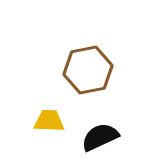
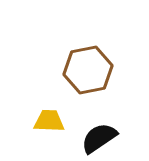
black semicircle: moved 1 px left, 1 px down; rotated 9 degrees counterclockwise
